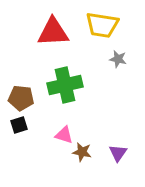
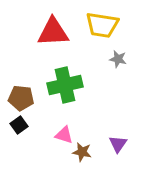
black square: rotated 18 degrees counterclockwise
purple triangle: moved 9 px up
